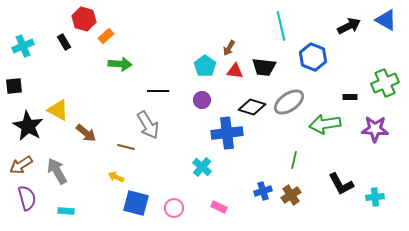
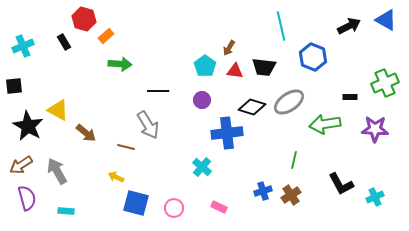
cyan cross at (375, 197): rotated 18 degrees counterclockwise
